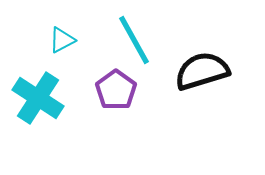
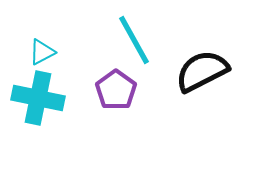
cyan triangle: moved 20 px left, 12 px down
black semicircle: rotated 10 degrees counterclockwise
cyan cross: rotated 21 degrees counterclockwise
